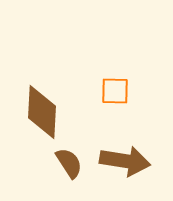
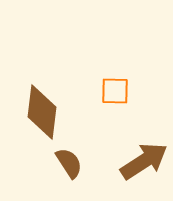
brown diamond: rotated 4 degrees clockwise
brown arrow: moved 19 px right; rotated 42 degrees counterclockwise
